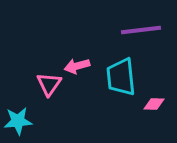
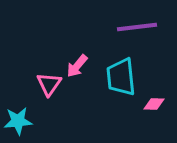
purple line: moved 4 px left, 3 px up
pink arrow: rotated 35 degrees counterclockwise
